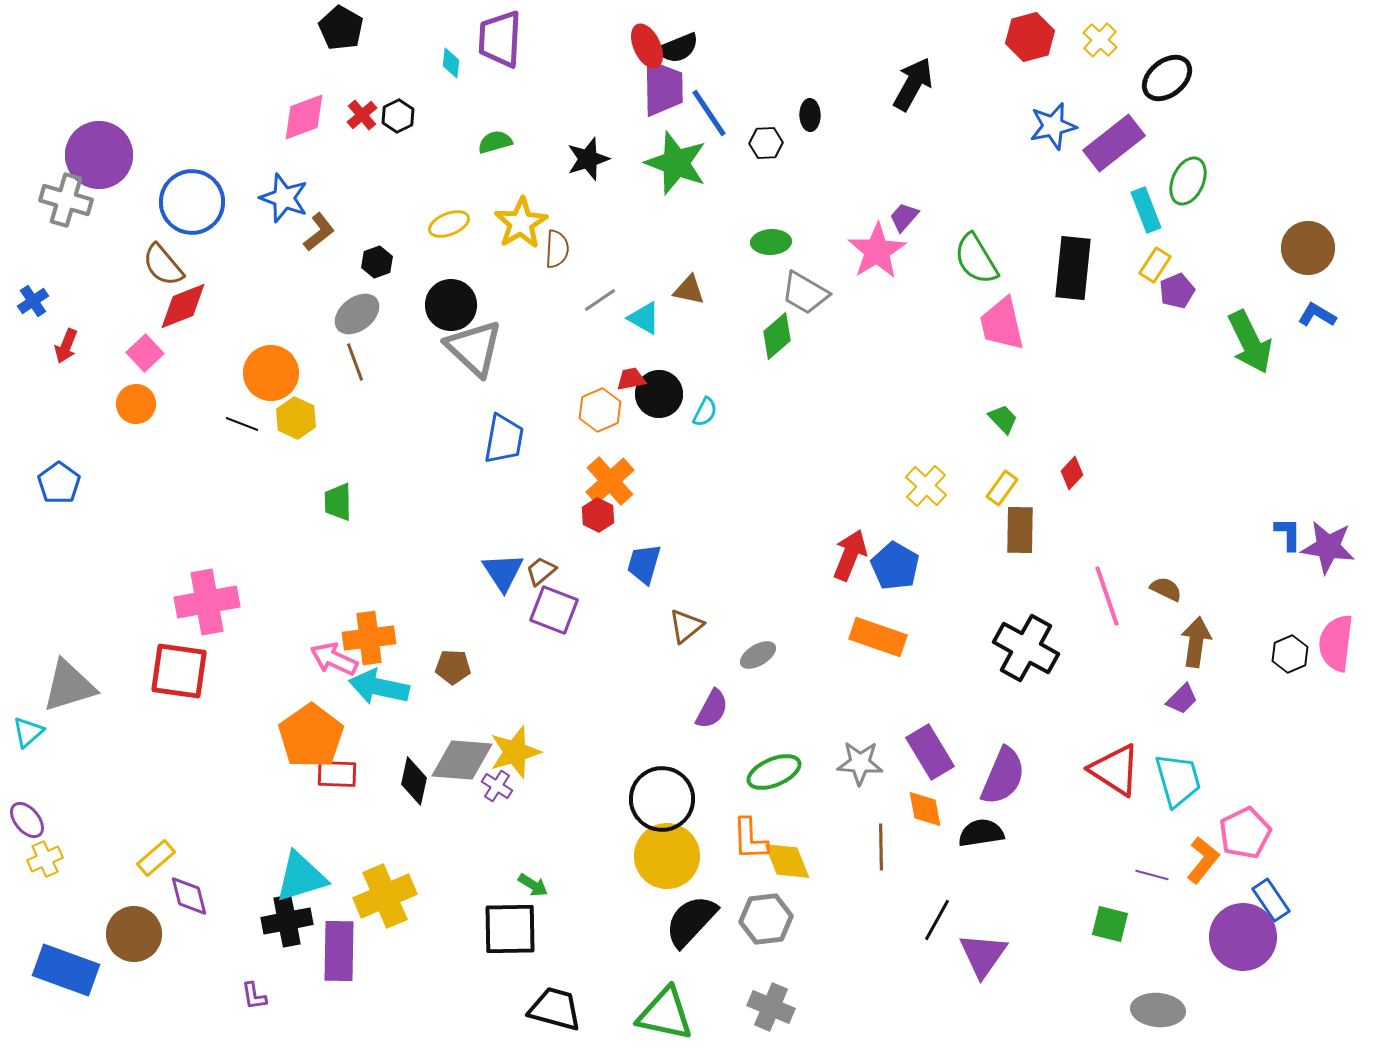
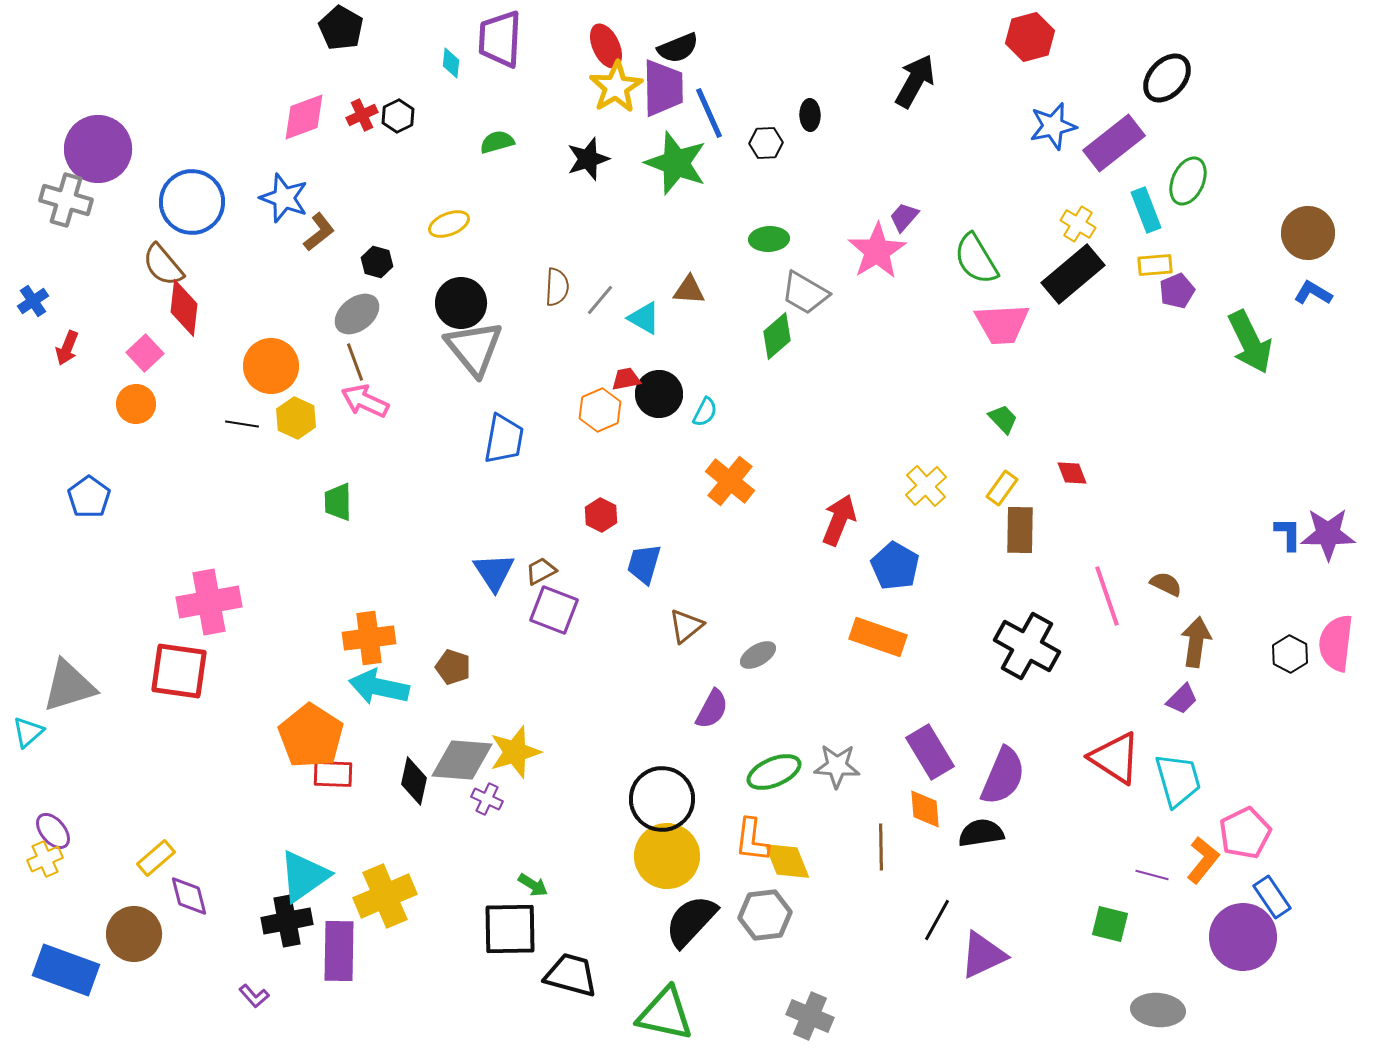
yellow cross at (1100, 40): moved 22 px left, 184 px down; rotated 12 degrees counterclockwise
red ellipse at (647, 46): moved 41 px left
black ellipse at (1167, 78): rotated 9 degrees counterclockwise
black arrow at (913, 84): moved 2 px right, 3 px up
blue line at (709, 113): rotated 10 degrees clockwise
red cross at (362, 115): rotated 16 degrees clockwise
green semicircle at (495, 142): moved 2 px right
purple circle at (99, 155): moved 1 px left, 6 px up
yellow star at (521, 223): moved 95 px right, 136 px up
green ellipse at (771, 242): moved 2 px left, 3 px up
brown circle at (1308, 248): moved 15 px up
brown semicircle at (557, 249): moved 38 px down
black hexagon at (377, 262): rotated 24 degrees counterclockwise
yellow rectangle at (1155, 265): rotated 52 degrees clockwise
black rectangle at (1073, 268): moved 6 px down; rotated 44 degrees clockwise
brown triangle at (689, 290): rotated 8 degrees counterclockwise
gray line at (600, 300): rotated 16 degrees counterclockwise
black circle at (451, 305): moved 10 px right, 2 px up
red diamond at (183, 306): moved 1 px right, 2 px down; rotated 62 degrees counterclockwise
blue L-shape at (1317, 315): moved 4 px left, 22 px up
pink trapezoid at (1002, 324): rotated 80 degrees counterclockwise
red arrow at (66, 346): moved 1 px right, 2 px down
gray triangle at (474, 348): rotated 8 degrees clockwise
orange circle at (271, 373): moved 7 px up
red trapezoid at (631, 379): moved 5 px left
black line at (242, 424): rotated 12 degrees counterclockwise
red diamond at (1072, 473): rotated 64 degrees counterclockwise
orange cross at (610, 481): moved 120 px right; rotated 9 degrees counterclockwise
blue pentagon at (59, 483): moved 30 px right, 14 px down
yellow cross at (926, 486): rotated 6 degrees clockwise
red hexagon at (598, 515): moved 3 px right
purple star at (1328, 547): moved 13 px up; rotated 8 degrees counterclockwise
red arrow at (850, 555): moved 11 px left, 35 px up
brown trapezoid at (541, 571): rotated 12 degrees clockwise
blue triangle at (503, 572): moved 9 px left
brown semicircle at (1166, 589): moved 5 px up
pink cross at (207, 602): moved 2 px right
black cross at (1026, 648): moved 1 px right, 2 px up
black hexagon at (1290, 654): rotated 9 degrees counterclockwise
pink arrow at (334, 659): moved 31 px right, 258 px up
brown pentagon at (453, 667): rotated 16 degrees clockwise
orange pentagon at (311, 736): rotated 4 degrees counterclockwise
gray star at (860, 763): moved 23 px left, 3 px down
red triangle at (1115, 770): moved 12 px up
red rectangle at (337, 774): moved 4 px left
purple cross at (497, 786): moved 10 px left, 13 px down; rotated 8 degrees counterclockwise
orange diamond at (925, 809): rotated 6 degrees clockwise
purple ellipse at (27, 820): moved 26 px right, 11 px down
orange L-shape at (750, 839): moved 2 px right, 1 px down; rotated 9 degrees clockwise
cyan triangle at (301, 877): moved 3 px right, 1 px up; rotated 18 degrees counterclockwise
blue rectangle at (1271, 900): moved 1 px right, 3 px up
gray hexagon at (766, 919): moved 1 px left, 4 px up
purple triangle at (983, 955): rotated 30 degrees clockwise
purple L-shape at (254, 996): rotated 32 degrees counterclockwise
gray cross at (771, 1007): moved 39 px right, 9 px down
black trapezoid at (555, 1009): moved 16 px right, 34 px up
